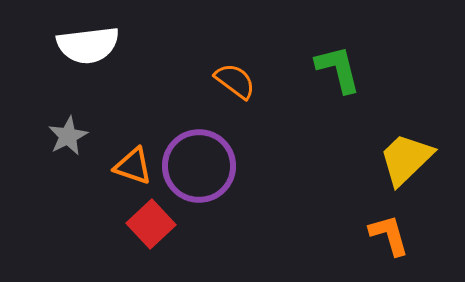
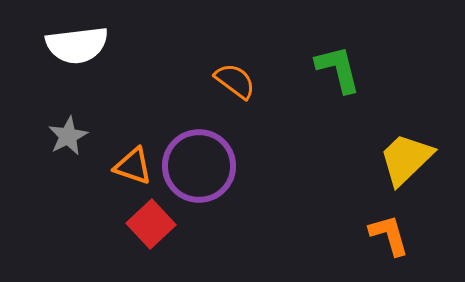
white semicircle: moved 11 px left
